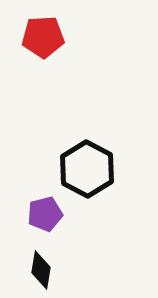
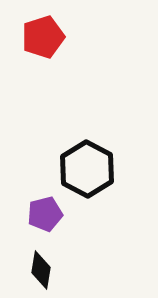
red pentagon: rotated 15 degrees counterclockwise
